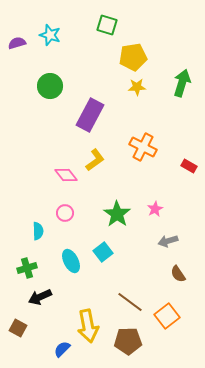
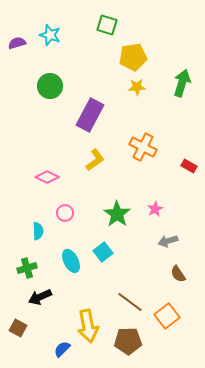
pink diamond: moved 19 px left, 2 px down; rotated 25 degrees counterclockwise
